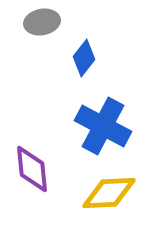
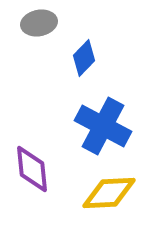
gray ellipse: moved 3 px left, 1 px down
blue diamond: rotated 6 degrees clockwise
